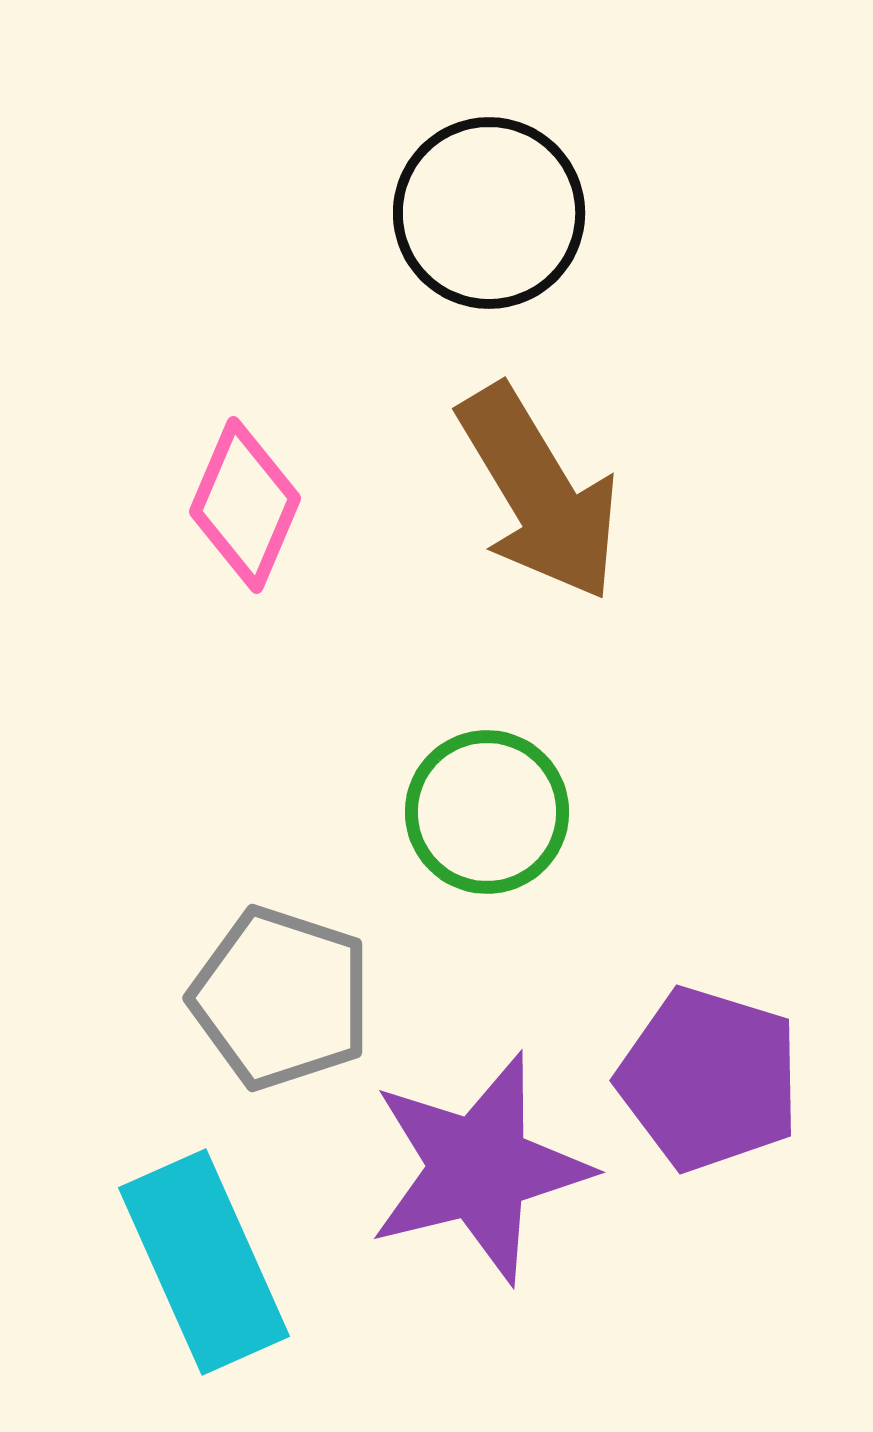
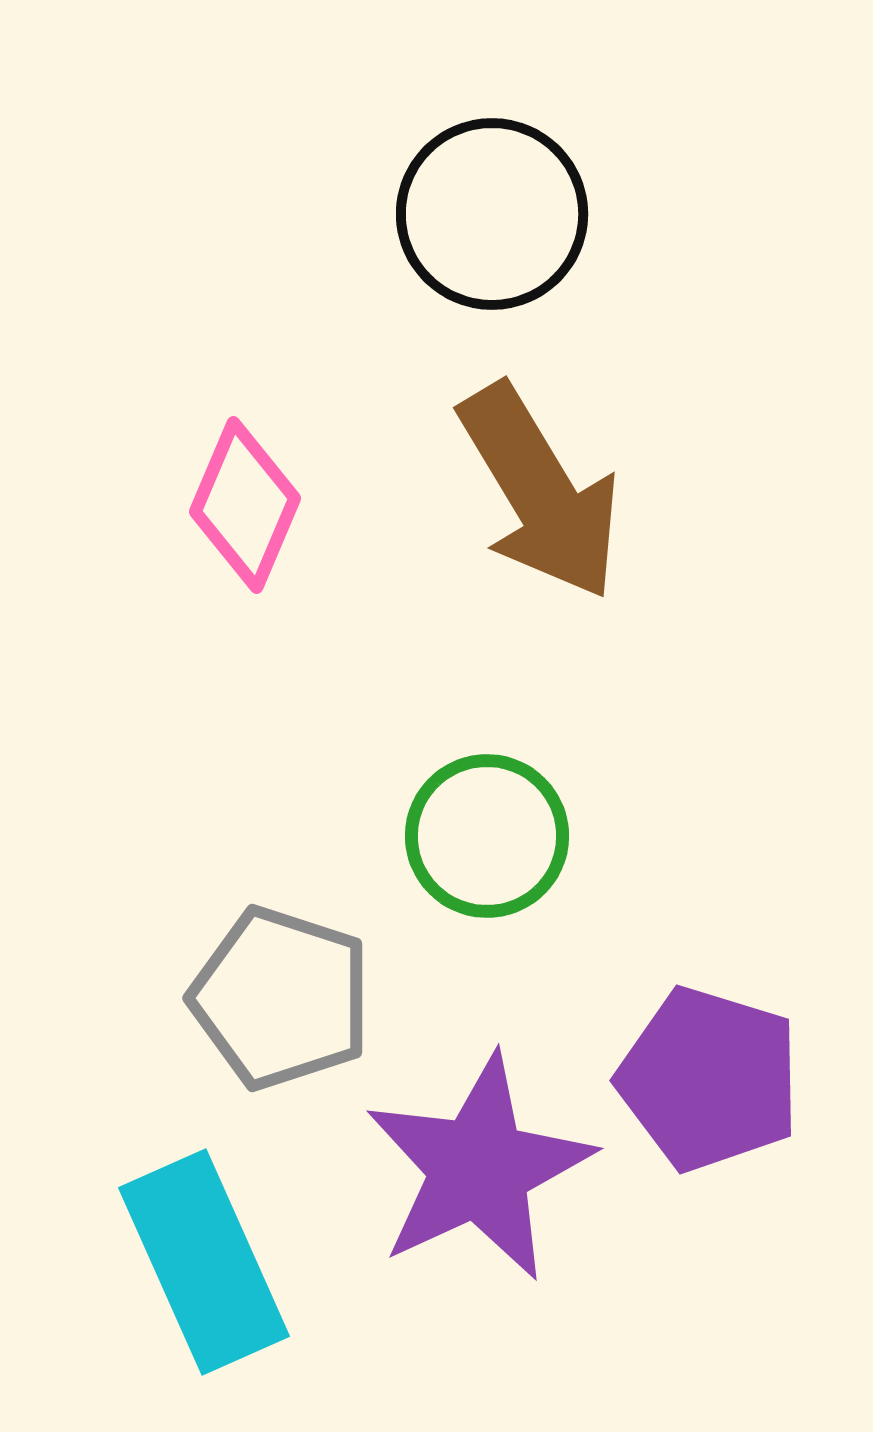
black circle: moved 3 px right, 1 px down
brown arrow: moved 1 px right, 1 px up
green circle: moved 24 px down
purple star: rotated 11 degrees counterclockwise
